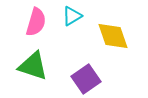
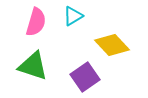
cyan triangle: moved 1 px right
yellow diamond: moved 1 px left, 9 px down; rotated 24 degrees counterclockwise
purple square: moved 1 px left, 2 px up
